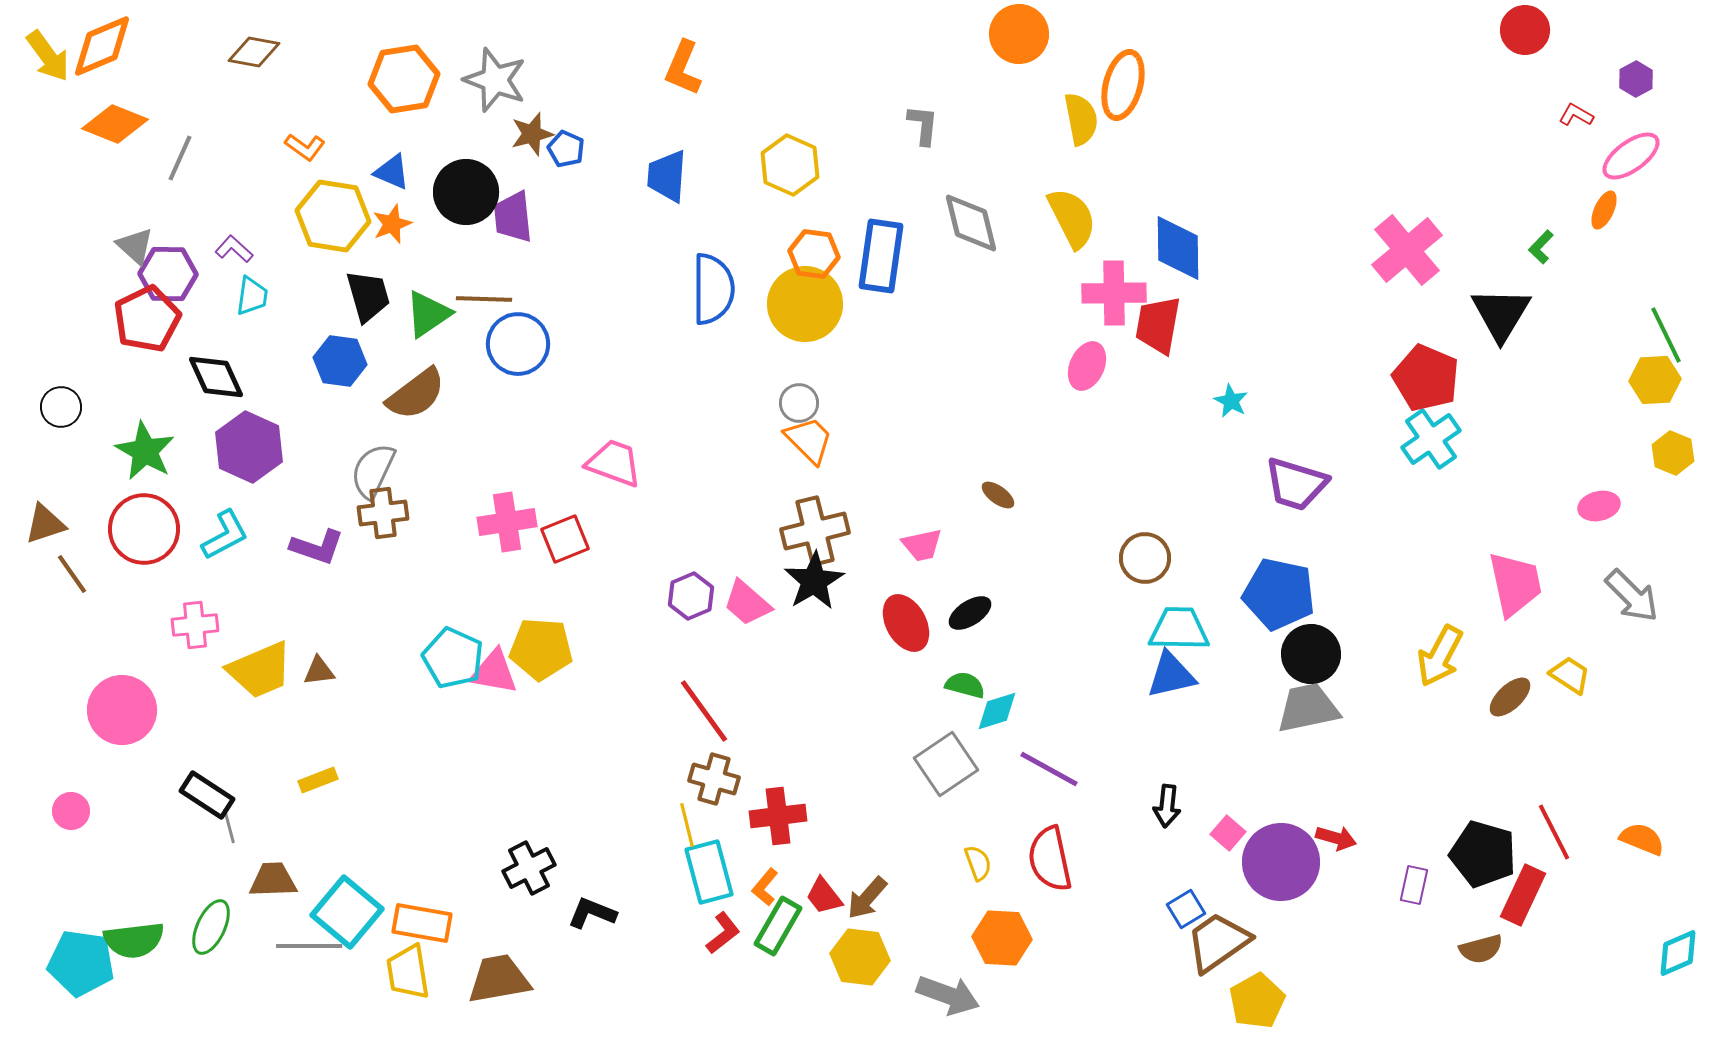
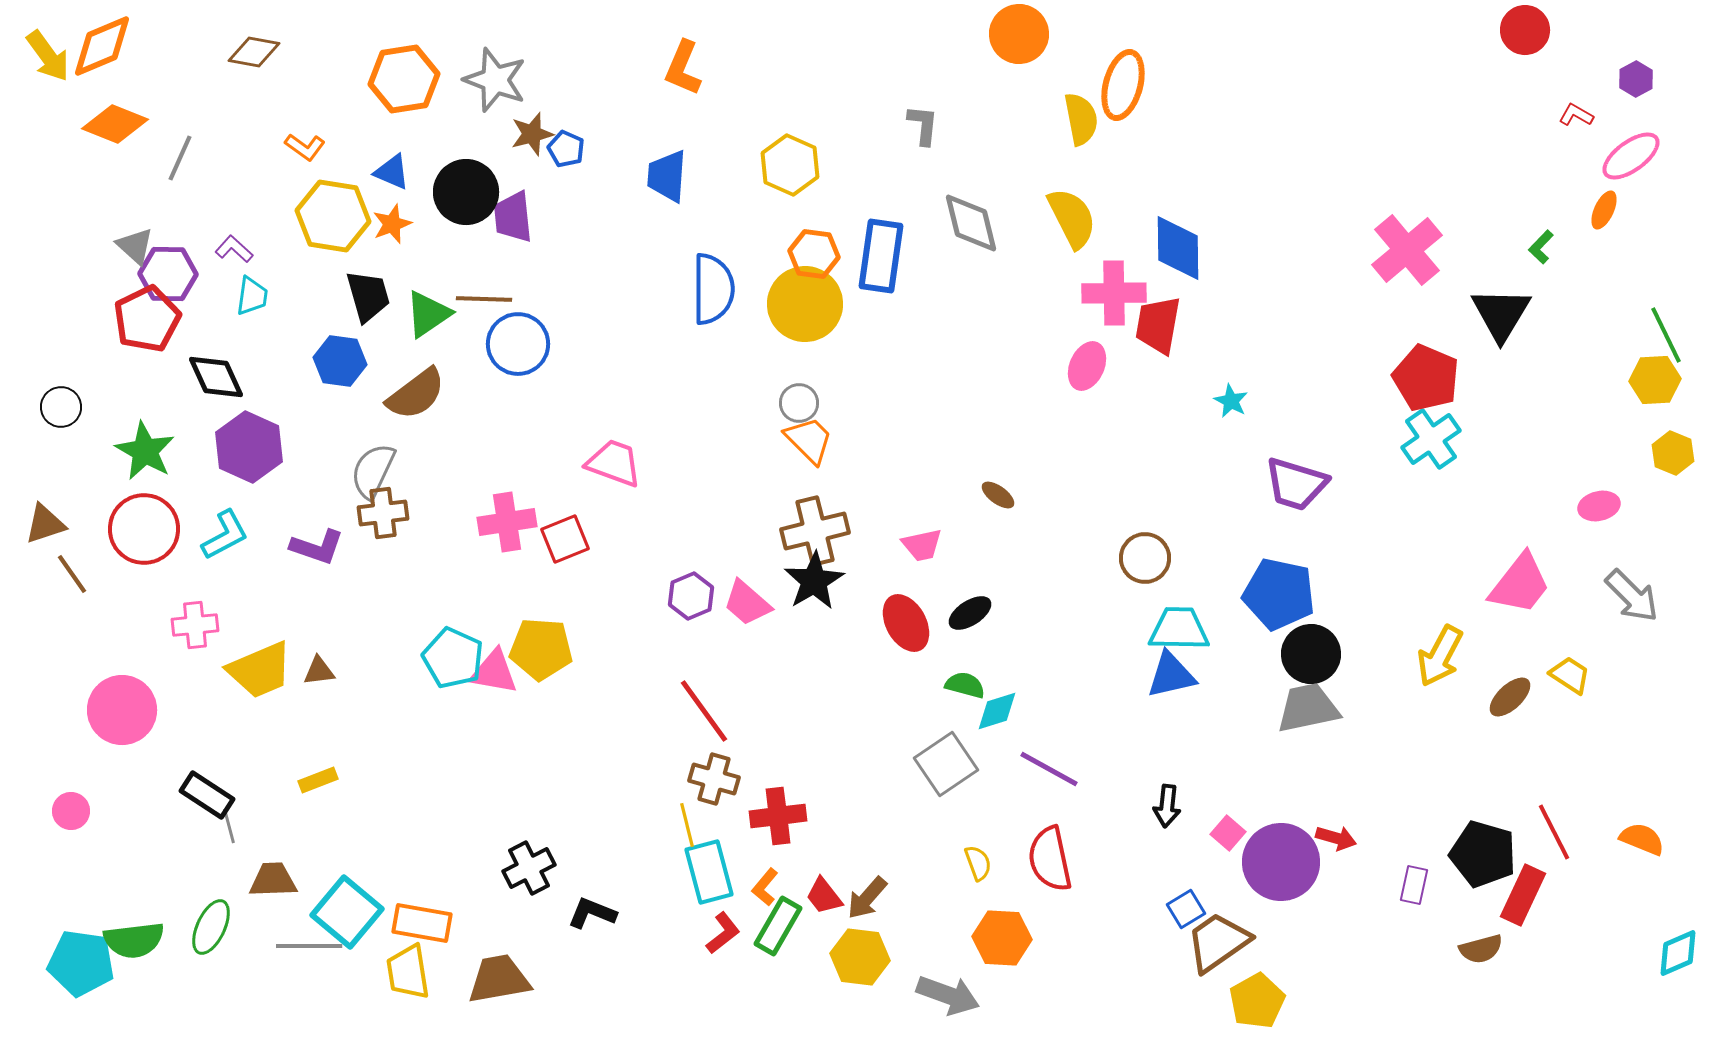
pink trapezoid at (1515, 584): moved 5 px right; rotated 50 degrees clockwise
